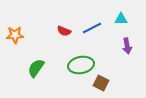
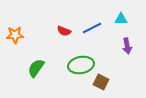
brown square: moved 1 px up
